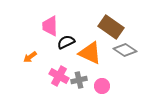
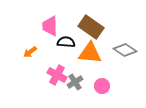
brown rectangle: moved 20 px left
black semicircle: rotated 30 degrees clockwise
orange triangle: rotated 20 degrees counterclockwise
orange arrow: moved 5 px up
pink cross: moved 2 px left, 1 px up
gray cross: moved 4 px left, 2 px down; rotated 21 degrees counterclockwise
